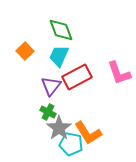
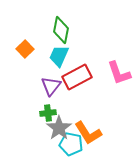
green diamond: rotated 32 degrees clockwise
orange square: moved 2 px up
green cross: moved 1 px down; rotated 35 degrees counterclockwise
